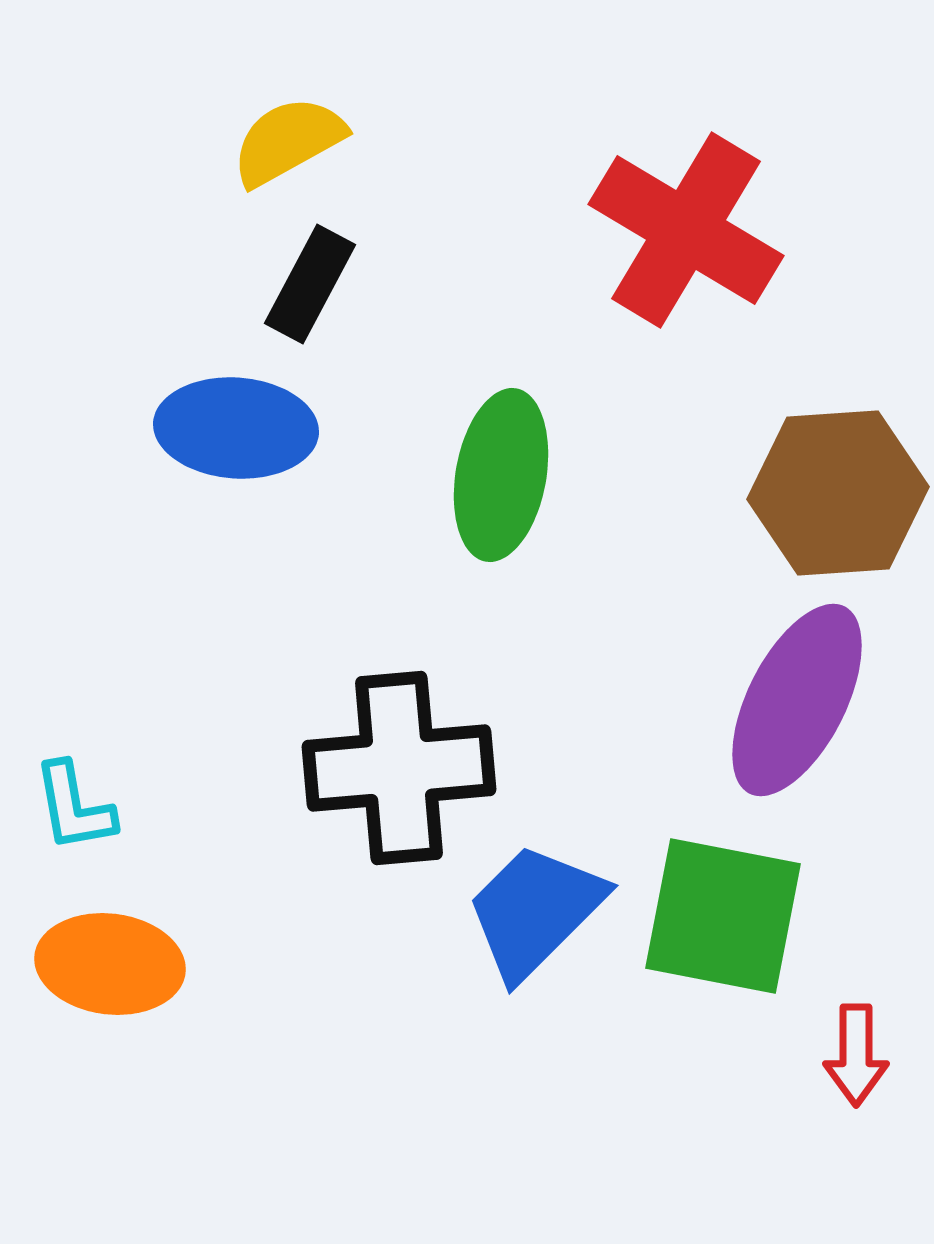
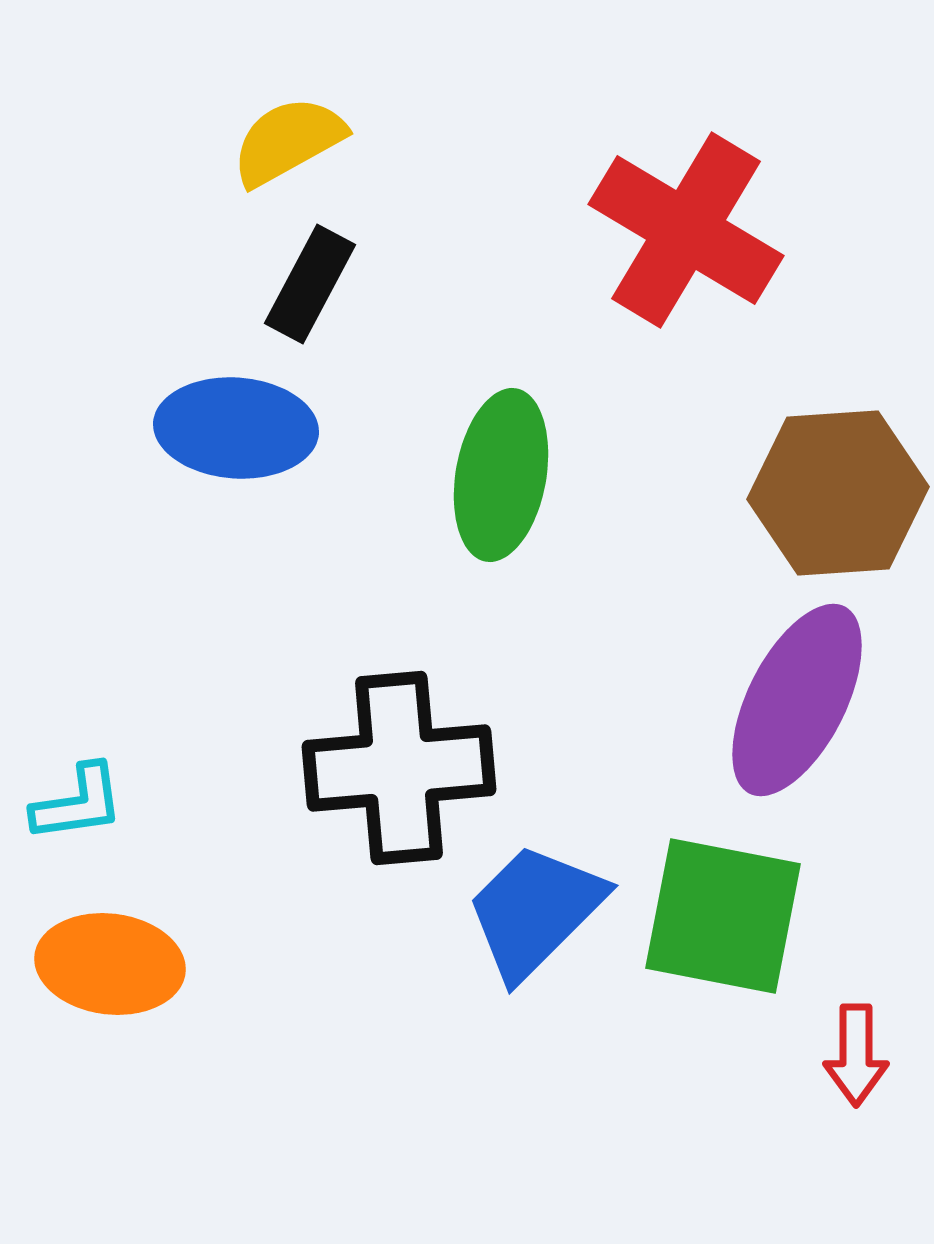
cyan L-shape: moved 4 px right, 4 px up; rotated 88 degrees counterclockwise
